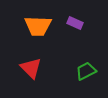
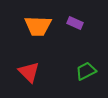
red triangle: moved 2 px left, 4 px down
